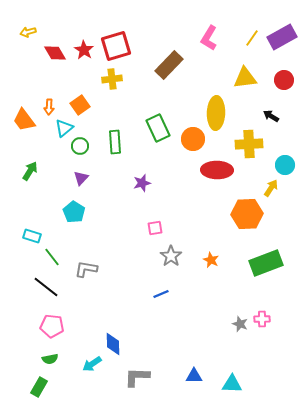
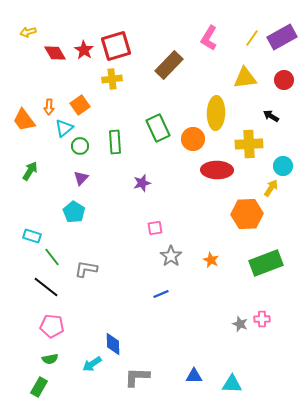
cyan circle at (285, 165): moved 2 px left, 1 px down
